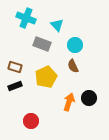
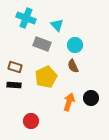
black rectangle: moved 1 px left, 1 px up; rotated 24 degrees clockwise
black circle: moved 2 px right
